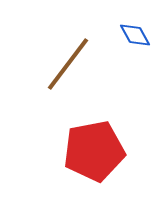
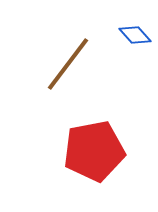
blue diamond: rotated 12 degrees counterclockwise
